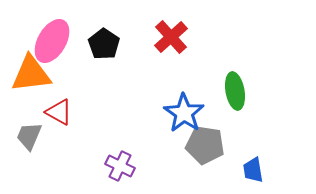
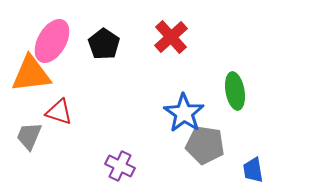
red triangle: rotated 12 degrees counterclockwise
